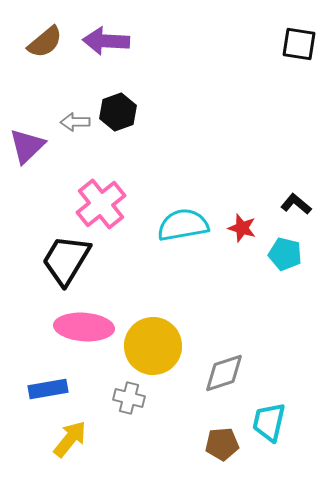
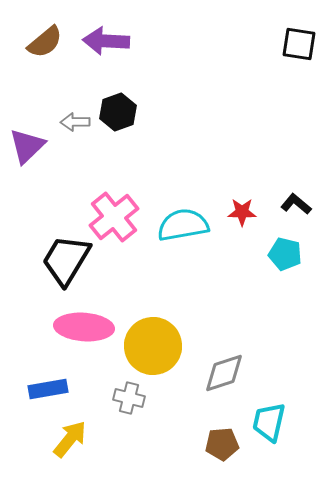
pink cross: moved 13 px right, 13 px down
red star: moved 16 px up; rotated 16 degrees counterclockwise
